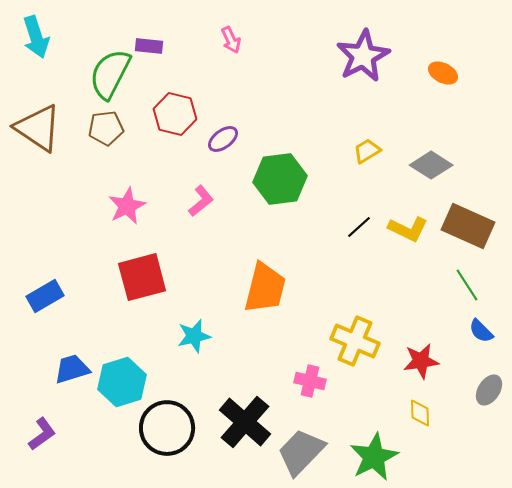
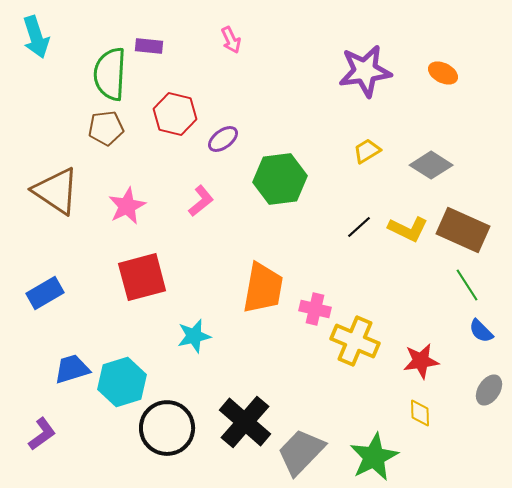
purple star: moved 2 px right, 15 px down; rotated 20 degrees clockwise
green semicircle: rotated 24 degrees counterclockwise
brown triangle: moved 18 px right, 63 px down
brown rectangle: moved 5 px left, 4 px down
orange trapezoid: moved 2 px left; rotated 4 degrees counterclockwise
blue rectangle: moved 3 px up
pink cross: moved 5 px right, 72 px up
